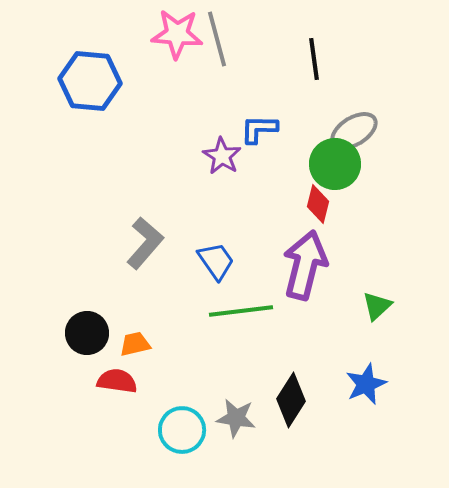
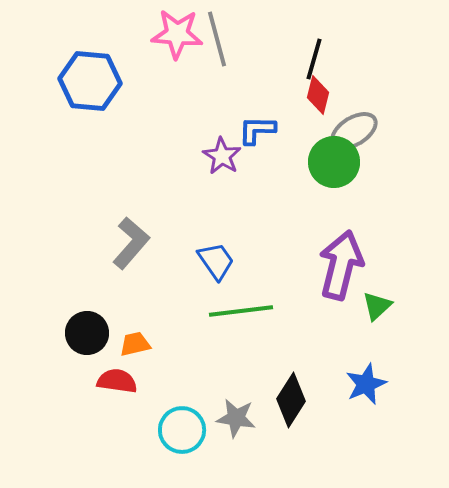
black line: rotated 24 degrees clockwise
blue L-shape: moved 2 px left, 1 px down
green circle: moved 1 px left, 2 px up
red diamond: moved 109 px up
gray L-shape: moved 14 px left
purple arrow: moved 36 px right
